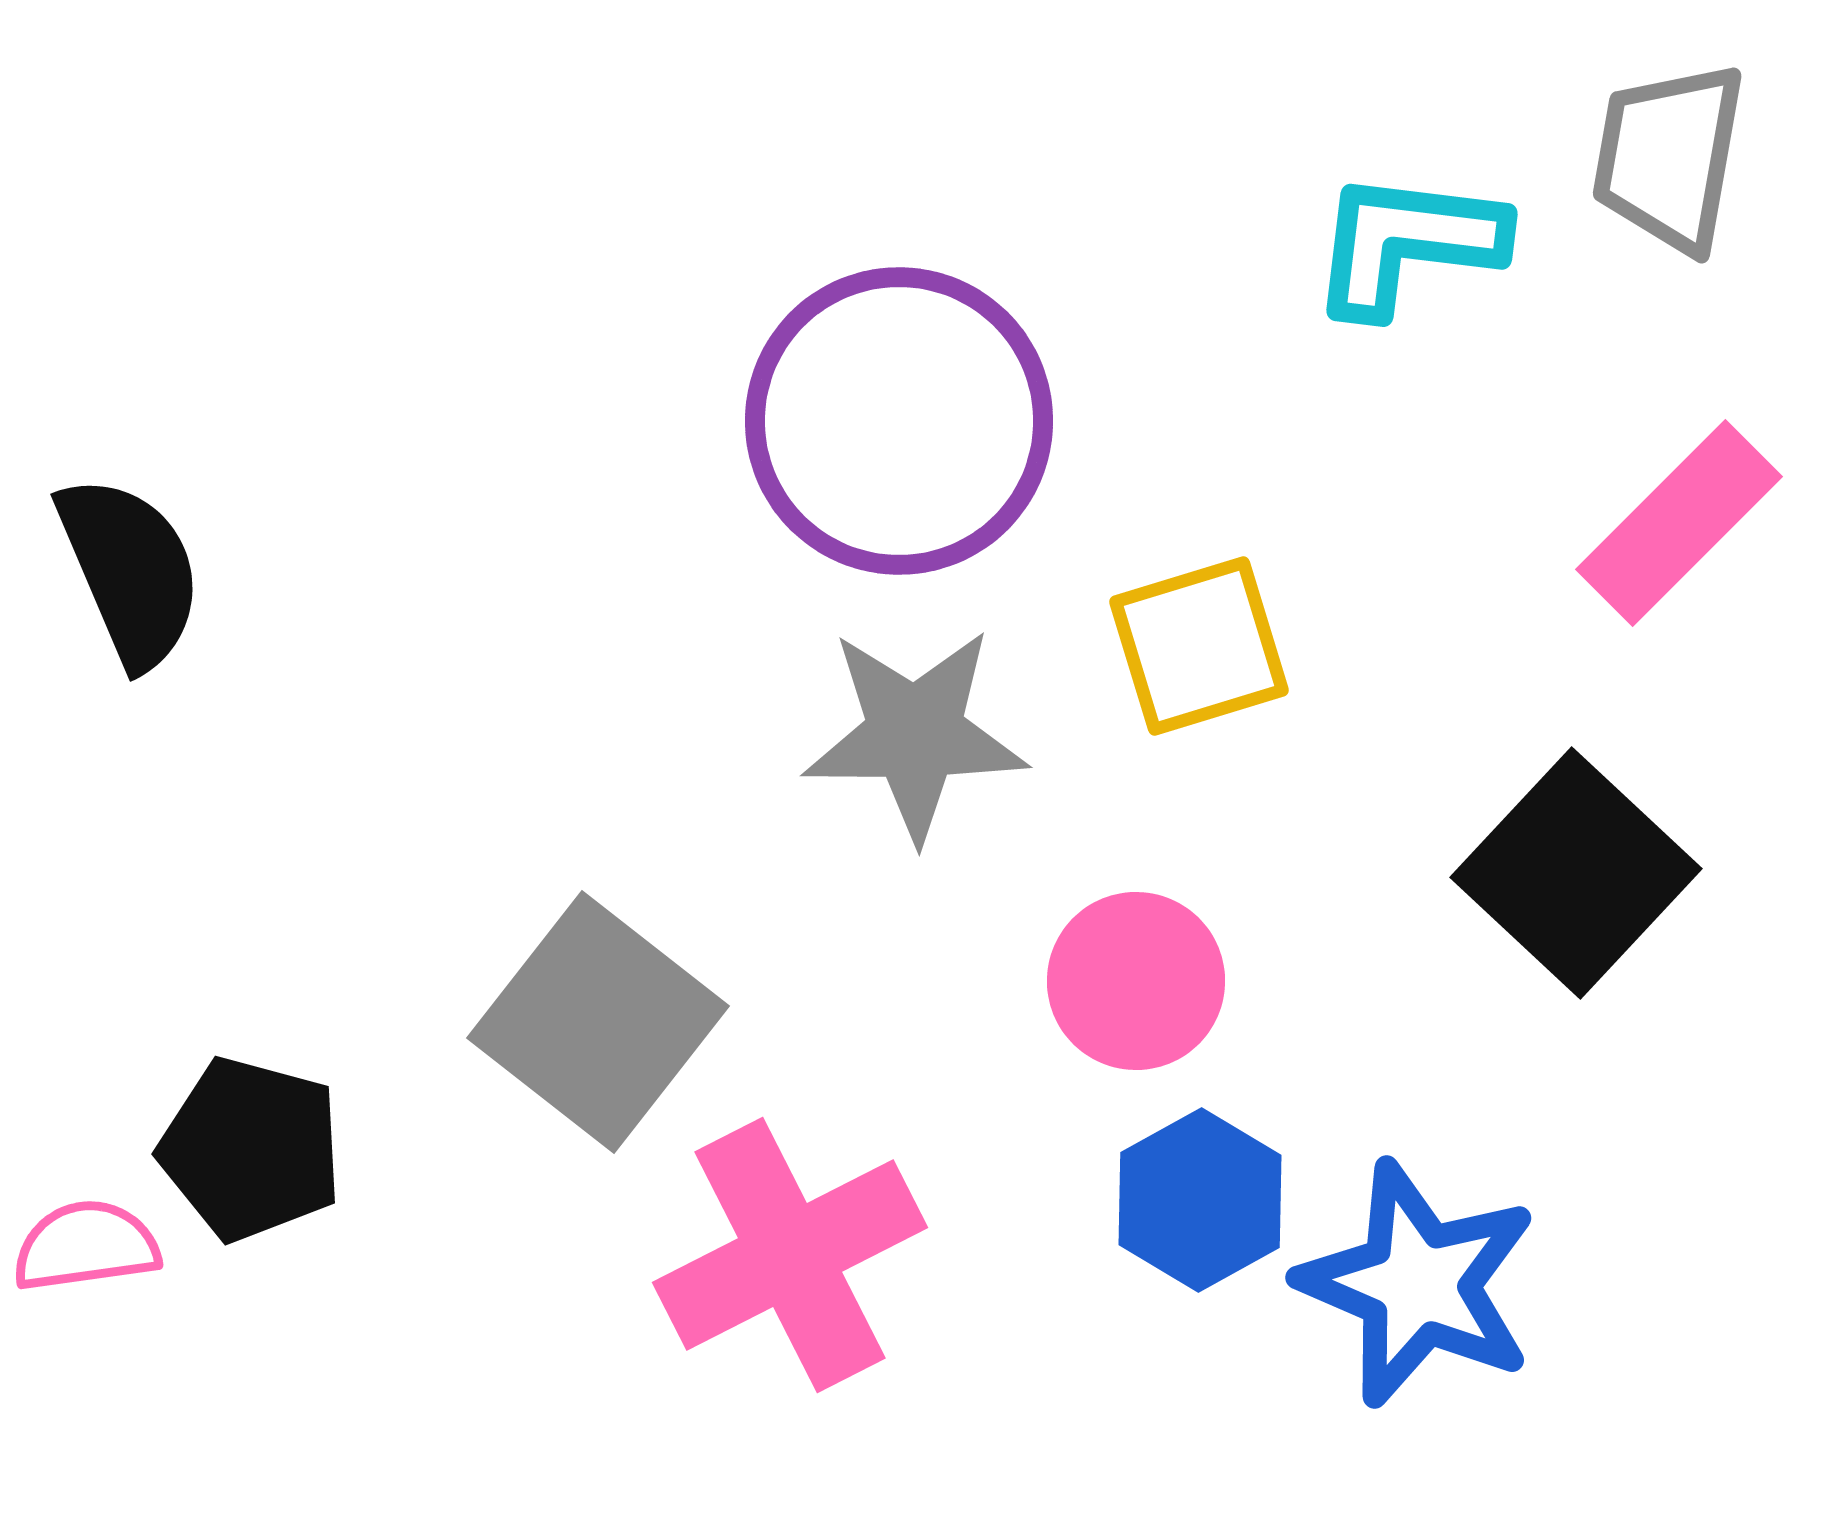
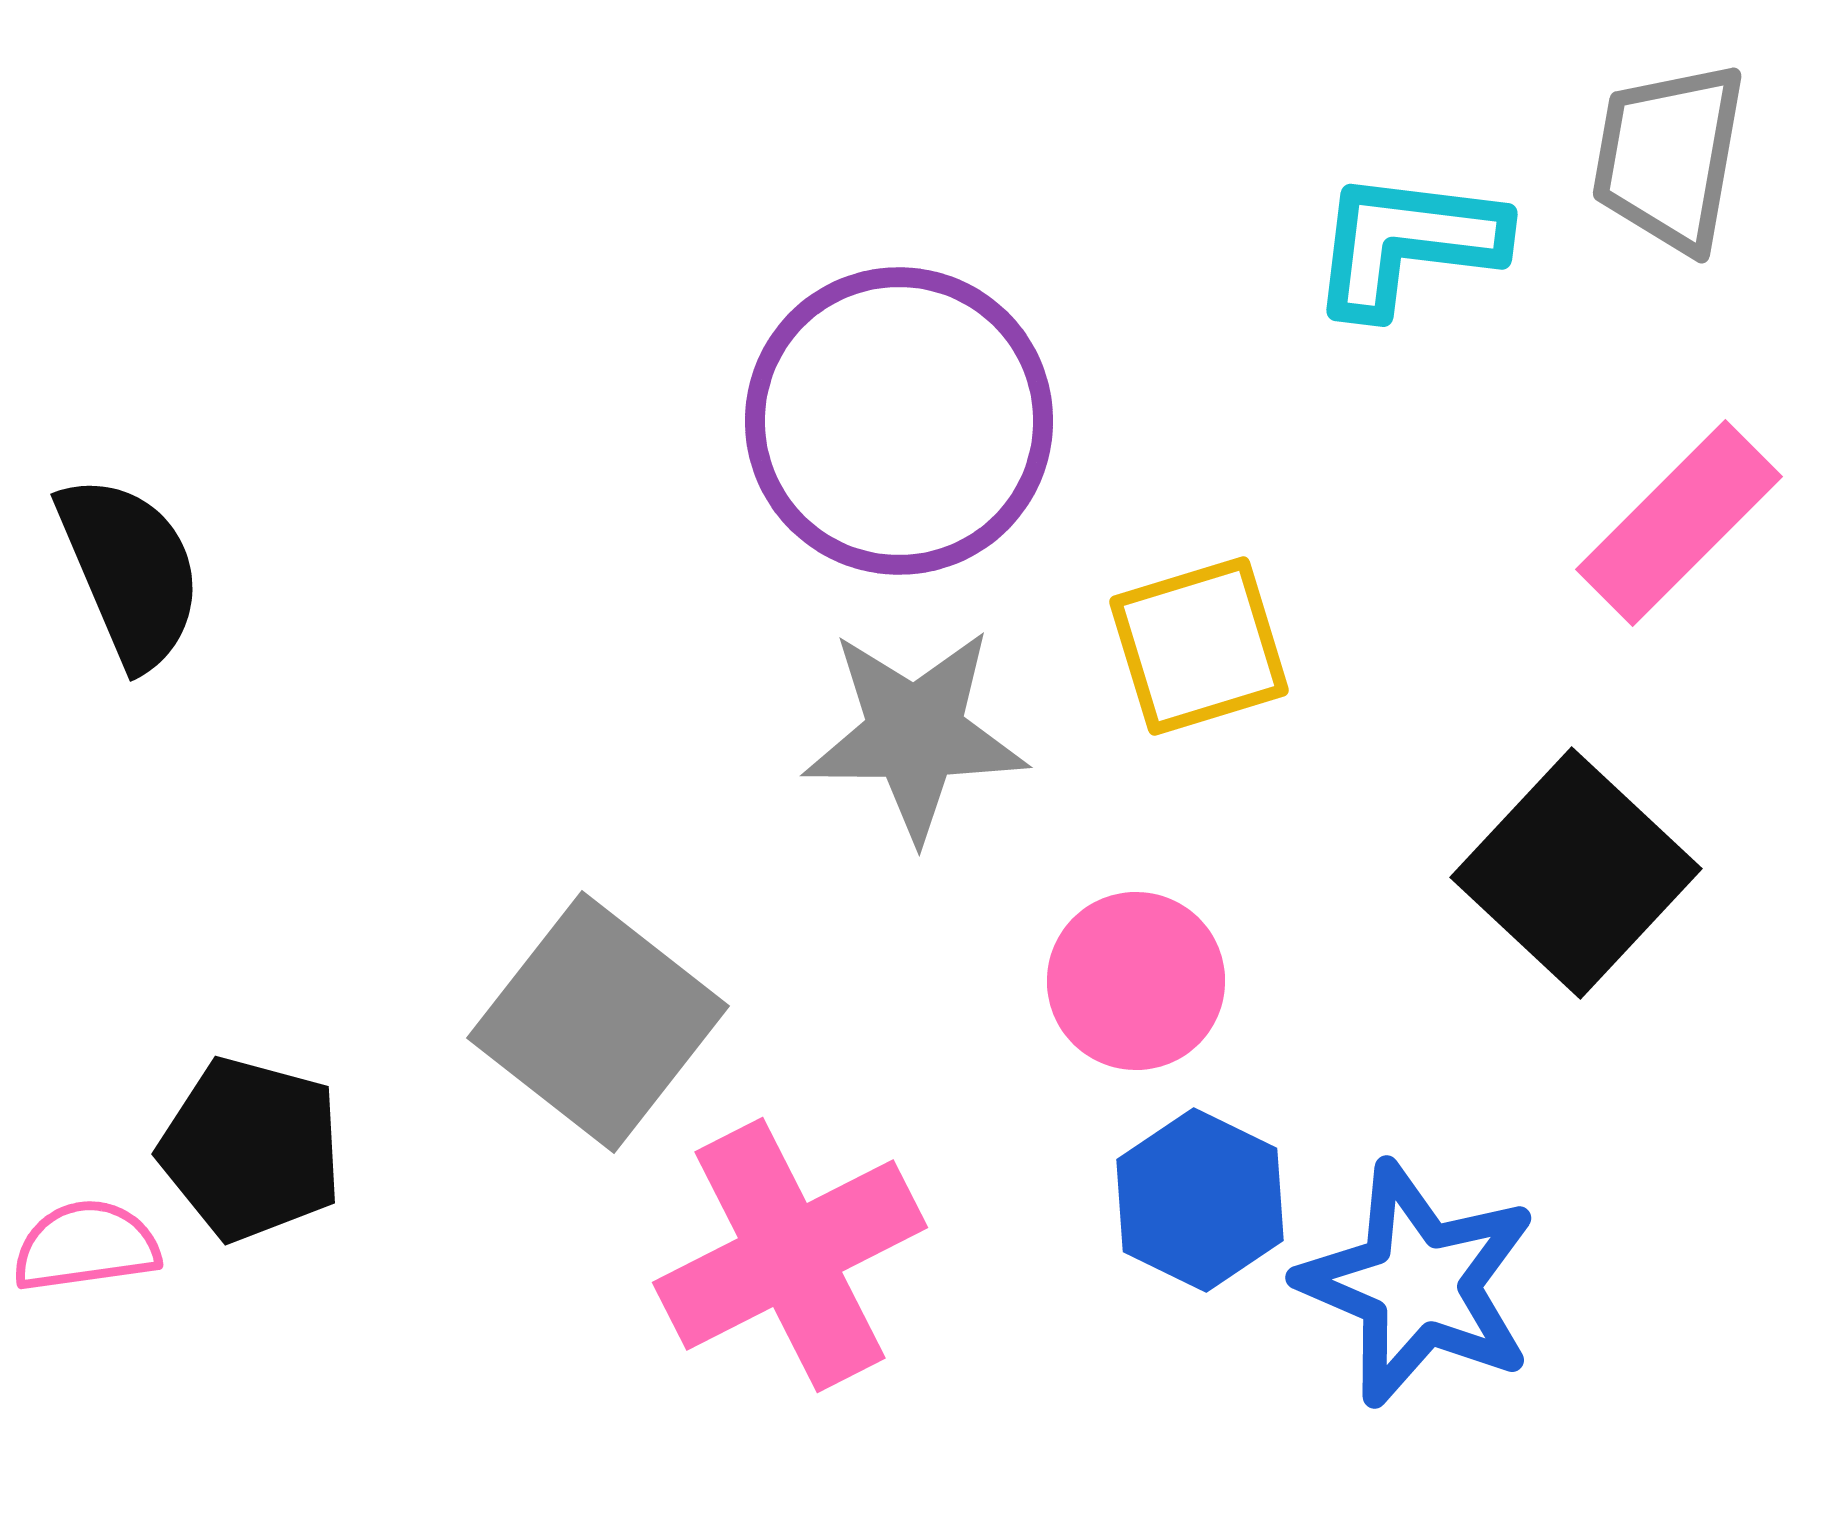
blue hexagon: rotated 5 degrees counterclockwise
